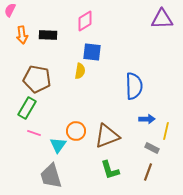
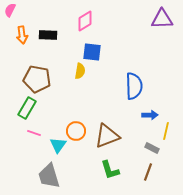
blue arrow: moved 3 px right, 4 px up
gray trapezoid: moved 2 px left
